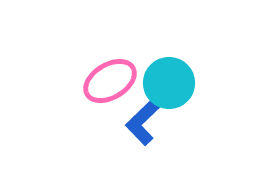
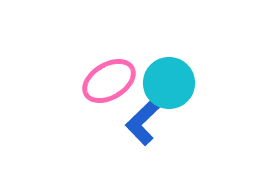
pink ellipse: moved 1 px left
